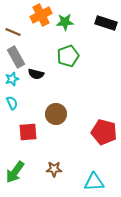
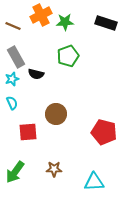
brown line: moved 6 px up
